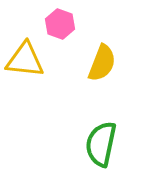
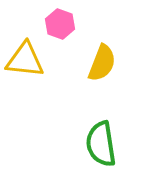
green semicircle: rotated 21 degrees counterclockwise
